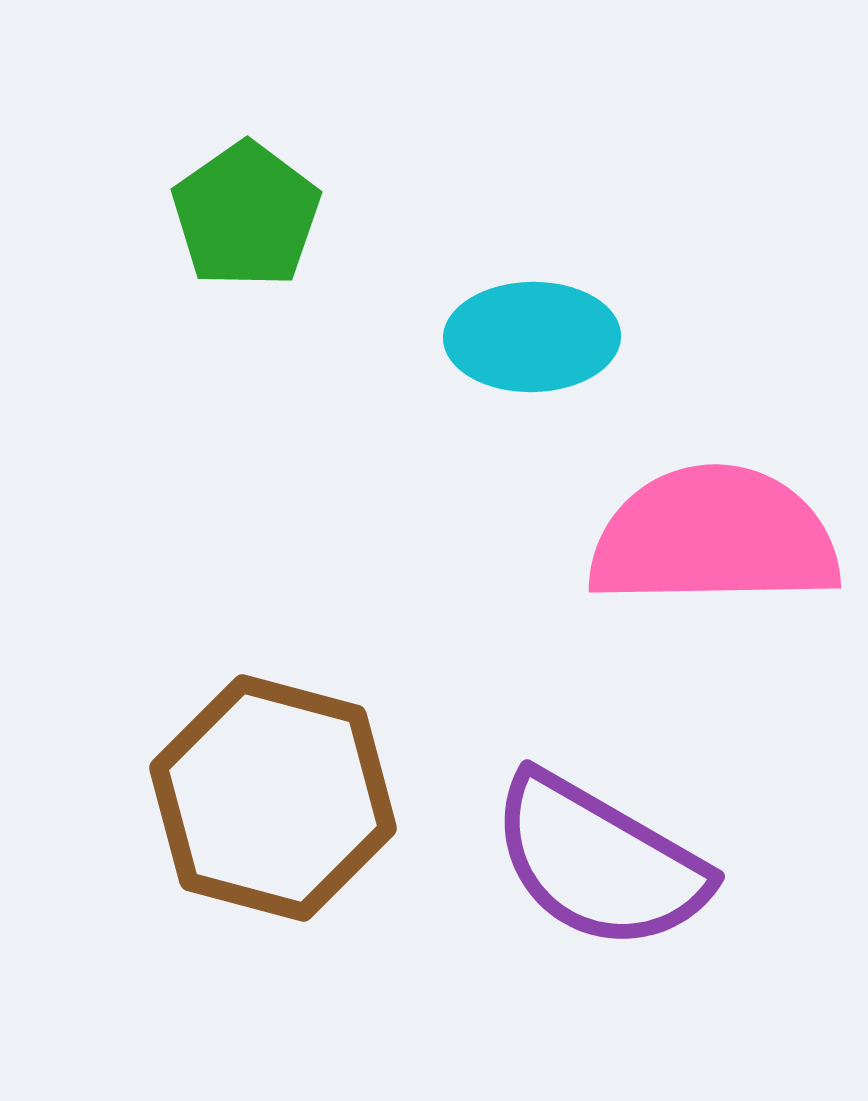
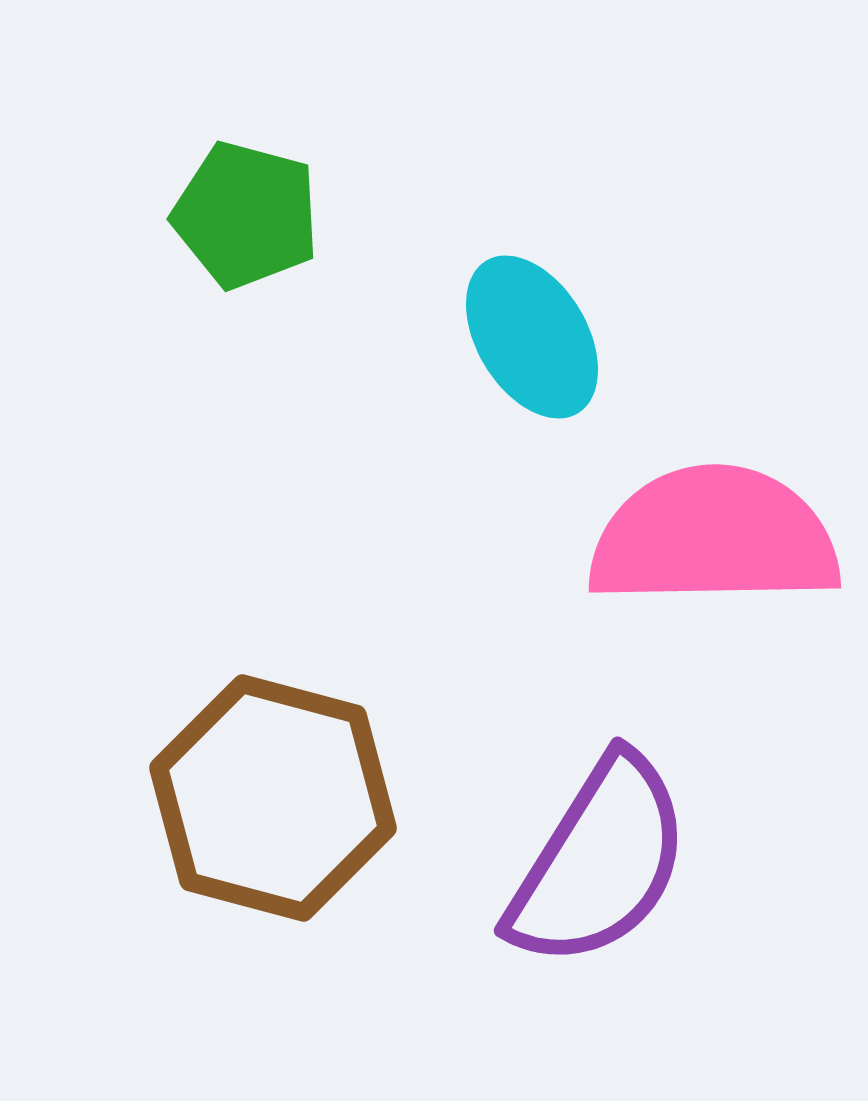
green pentagon: rotated 22 degrees counterclockwise
cyan ellipse: rotated 60 degrees clockwise
purple semicircle: rotated 88 degrees counterclockwise
